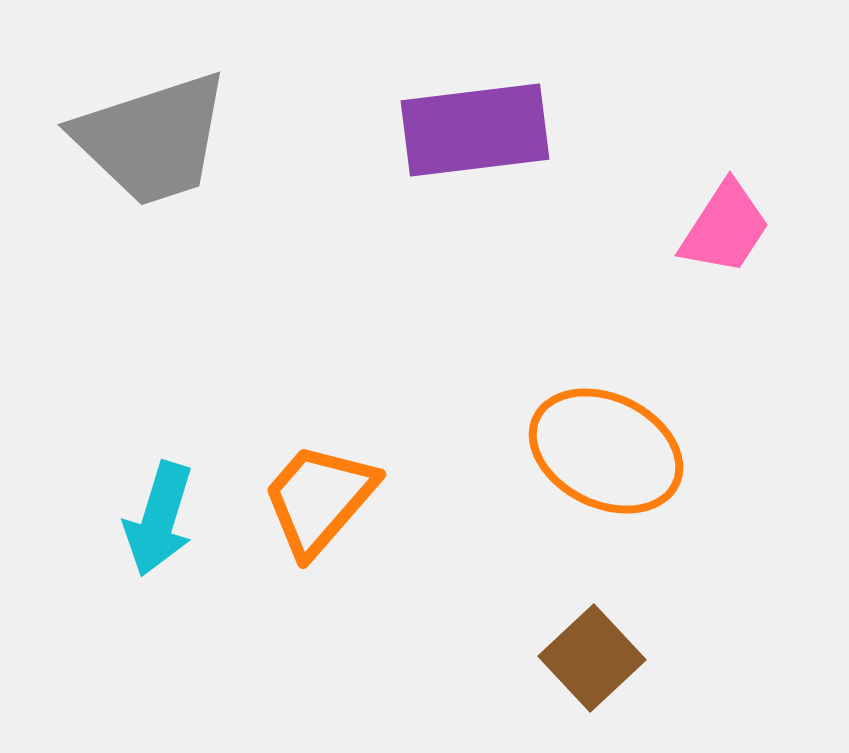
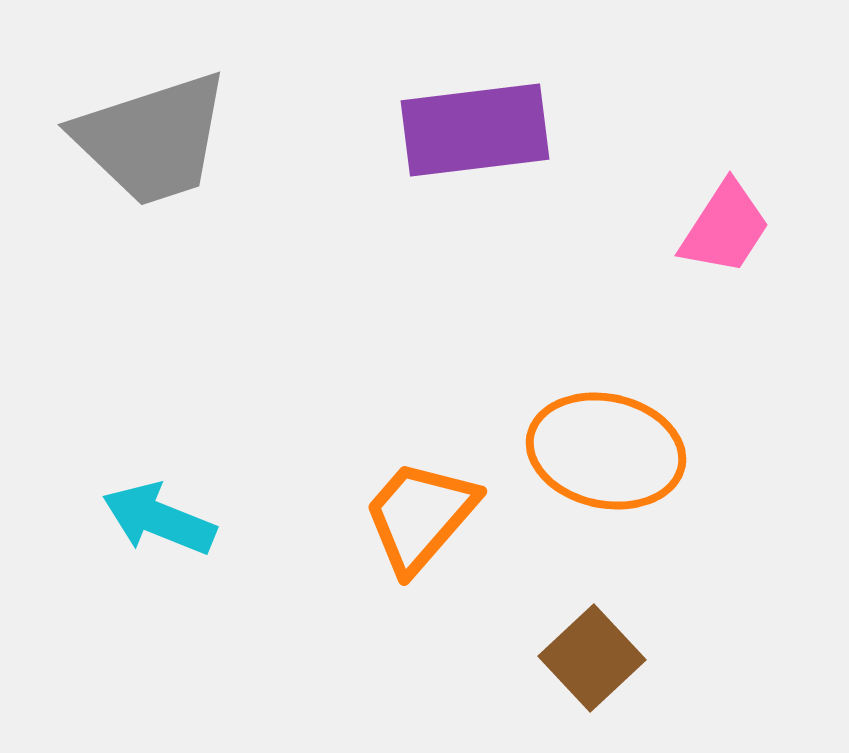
orange ellipse: rotated 14 degrees counterclockwise
orange trapezoid: moved 101 px right, 17 px down
cyan arrow: rotated 95 degrees clockwise
